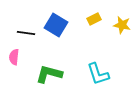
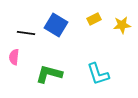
yellow star: rotated 18 degrees counterclockwise
